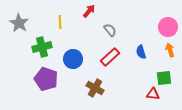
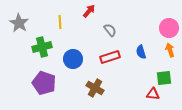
pink circle: moved 1 px right, 1 px down
red rectangle: rotated 24 degrees clockwise
purple pentagon: moved 2 px left, 4 px down
